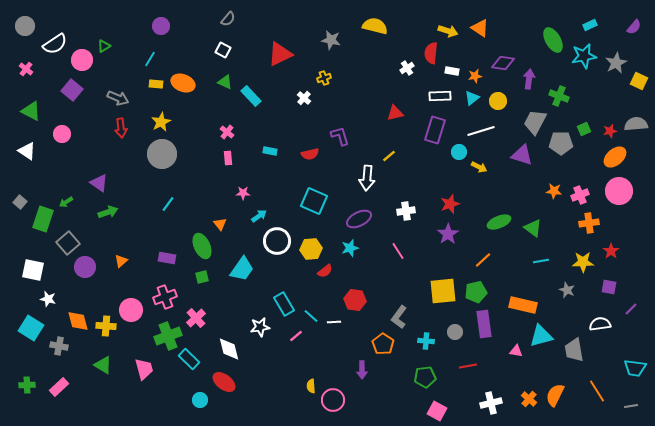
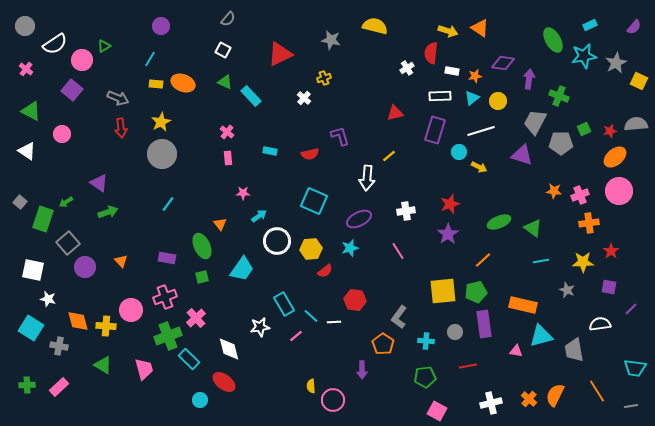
orange triangle at (121, 261): rotated 32 degrees counterclockwise
